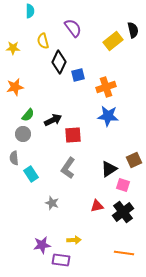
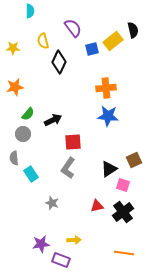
blue square: moved 14 px right, 26 px up
orange cross: moved 1 px down; rotated 12 degrees clockwise
green semicircle: moved 1 px up
red square: moved 7 px down
purple star: moved 1 px left, 1 px up
purple rectangle: rotated 12 degrees clockwise
